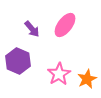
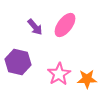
purple arrow: moved 3 px right, 2 px up
purple hexagon: moved 1 px down; rotated 10 degrees counterclockwise
orange star: rotated 24 degrees clockwise
